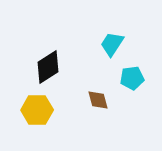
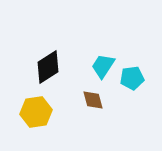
cyan trapezoid: moved 9 px left, 22 px down
brown diamond: moved 5 px left
yellow hexagon: moved 1 px left, 2 px down; rotated 8 degrees counterclockwise
